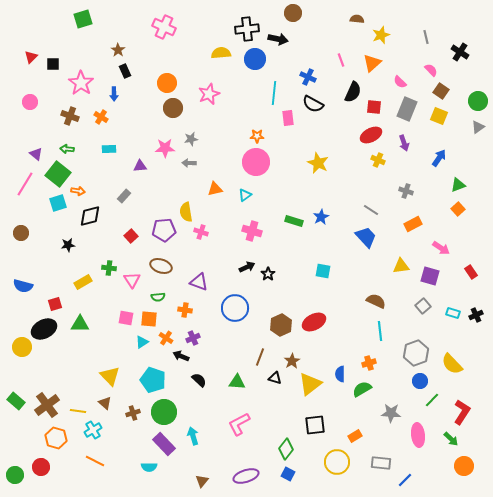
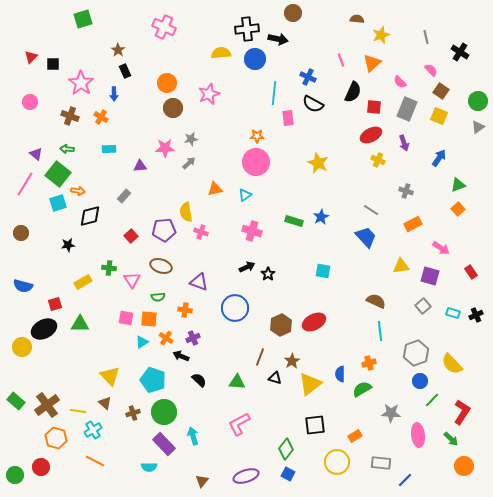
gray arrow at (189, 163): rotated 136 degrees clockwise
